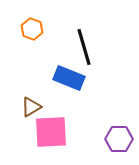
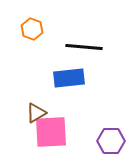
black line: rotated 69 degrees counterclockwise
blue rectangle: rotated 28 degrees counterclockwise
brown triangle: moved 5 px right, 6 px down
purple hexagon: moved 8 px left, 2 px down
